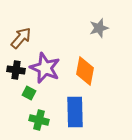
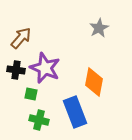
gray star: rotated 12 degrees counterclockwise
orange diamond: moved 9 px right, 11 px down
green square: moved 2 px right, 1 px down; rotated 16 degrees counterclockwise
blue rectangle: rotated 20 degrees counterclockwise
